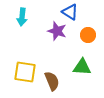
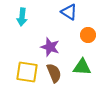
blue triangle: moved 1 px left
purple star: moved 7 px left, 16 px down
yellow square: moved 2 px right
brown semicircle: moved 2 px right, 8 px up
